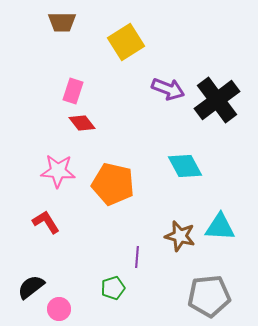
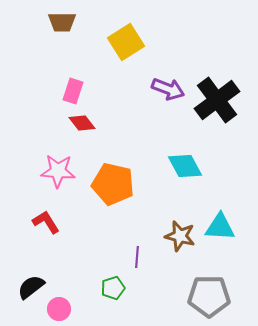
gray pentagon: rotated 6 degrees clockwise
